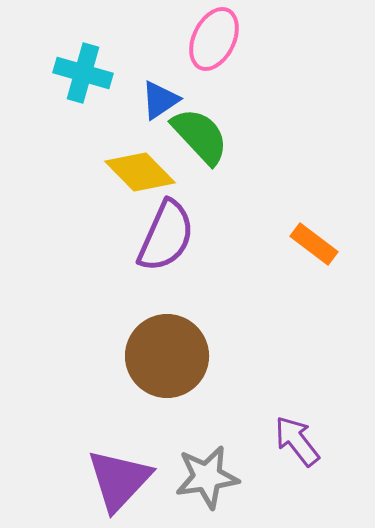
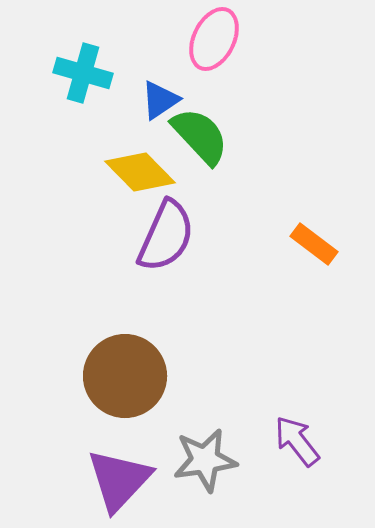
brown circle: moved 42 px left, 20 px down
gray star: moved 2 px left, 17 px up
